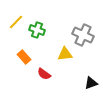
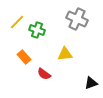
yellow line: moved 1 px right
gray cross: moved 6 px left, 16 px up
